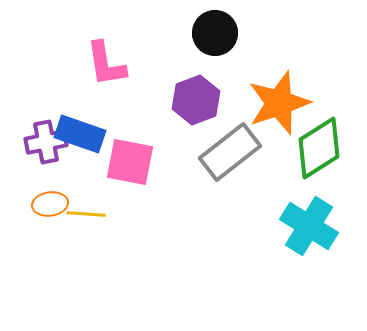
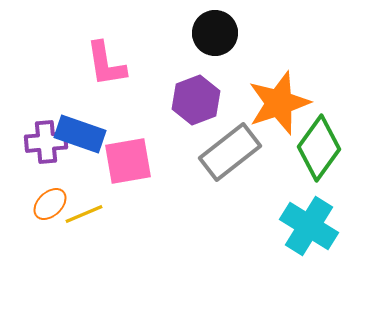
purple cross: rotated 6 degrees clockwise
green diamond: rotated 22 degrees counterclockwise
pink square: moved 2 px left, 1 px up; rotated 21 degrees counterclockwise
orange ellipse: rotated 36 degrees counterclockwise
yellow line: moved 2 px left; rotated 27 degrees counterclockwise
